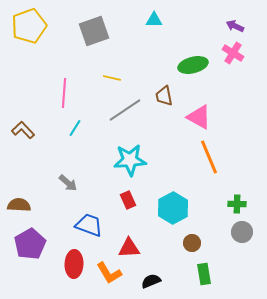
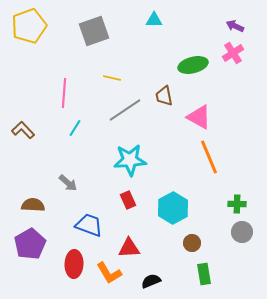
pink cross: rotated 25 degrees clockwise
brown semicircle: moved 14 px right
